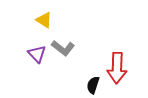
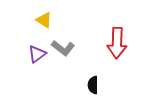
purple triangle: rotated 36 degrees clockwise
red arrow: moved 25 px up
black semicircle: rotated 18 degrees counterclockwise
